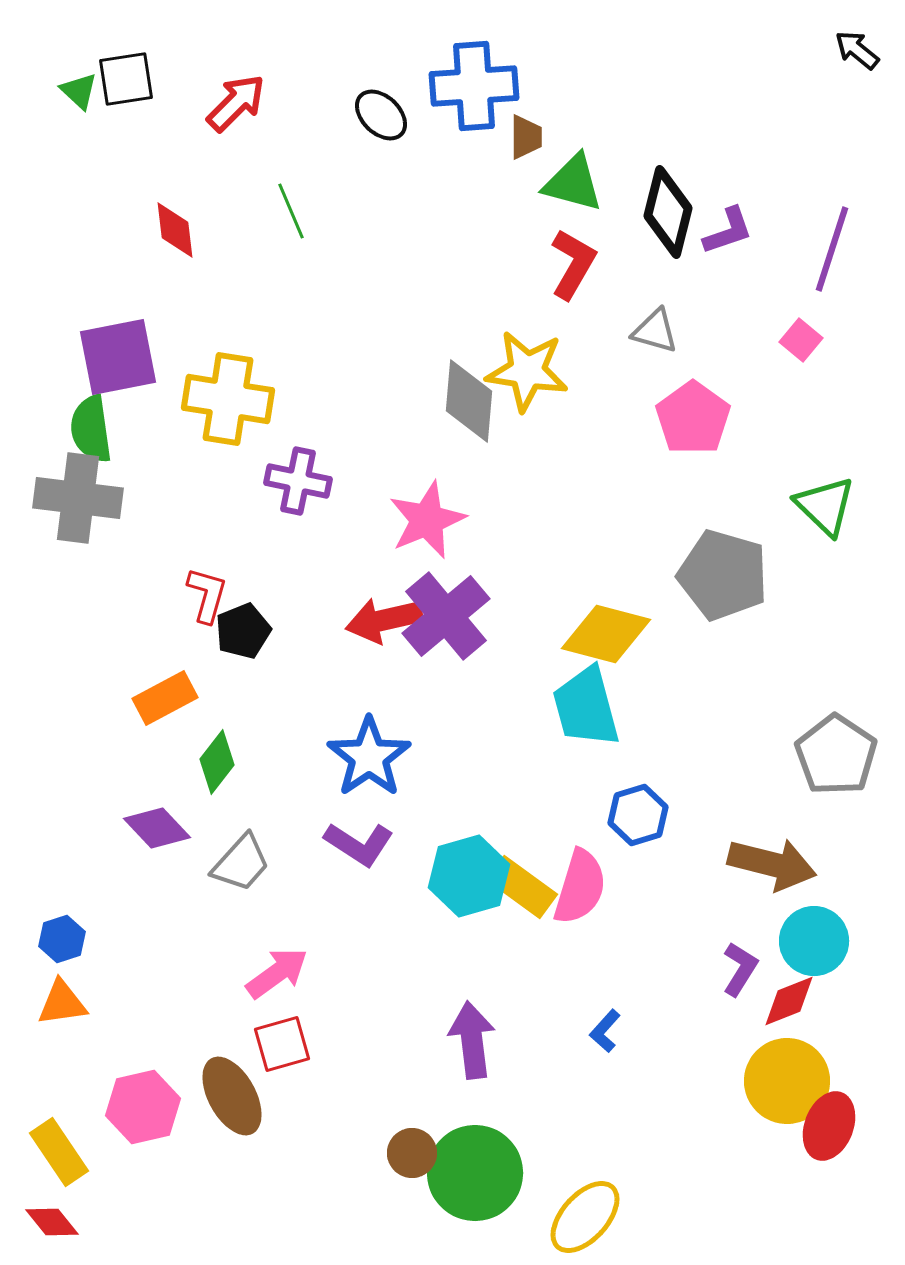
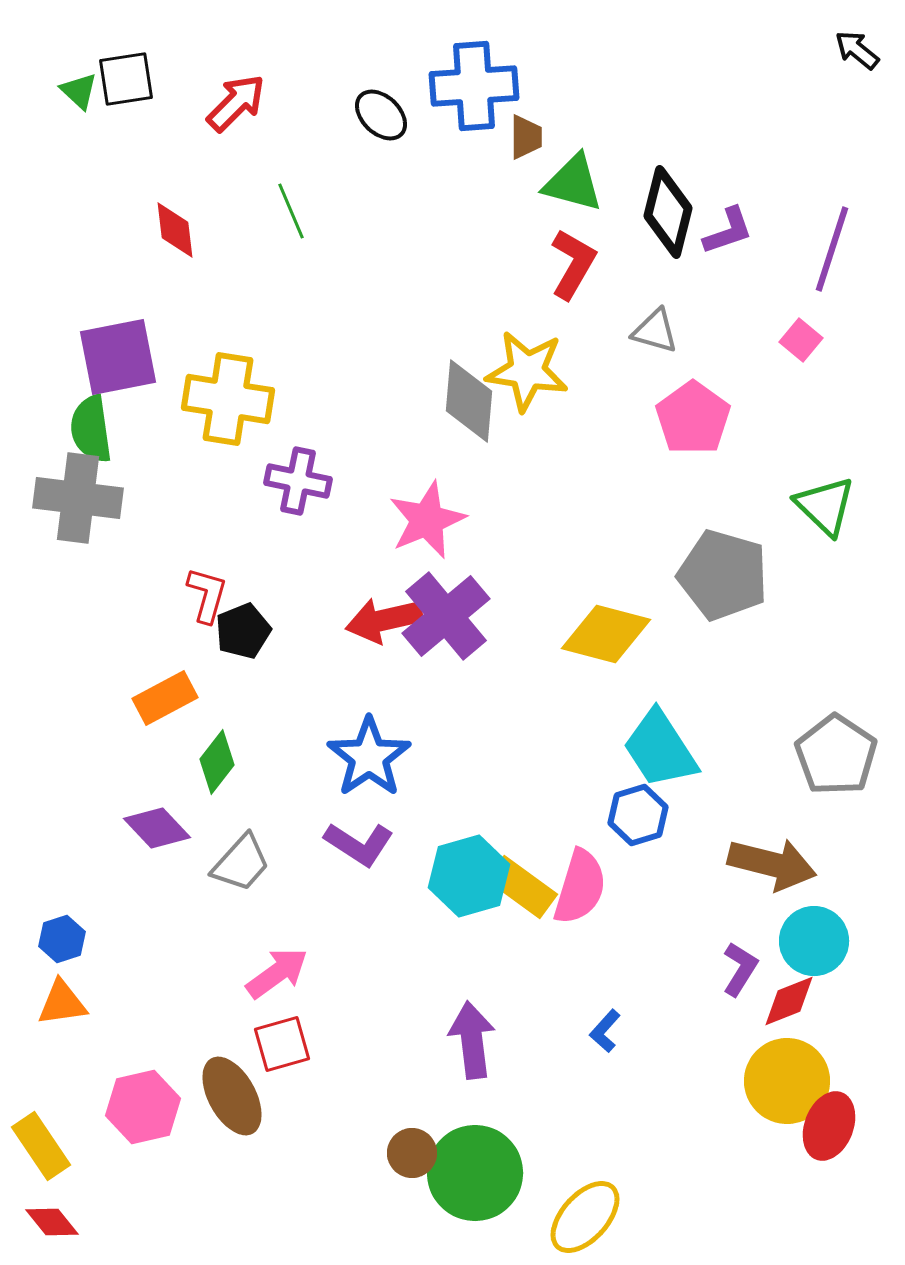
cyan trapezoid at (586, 707): moved 74 px right, 42 px down; rotated 18 degrees counterclockwise
yellow rectangle at (59, 1152): moved 18 px left, 6 px up
